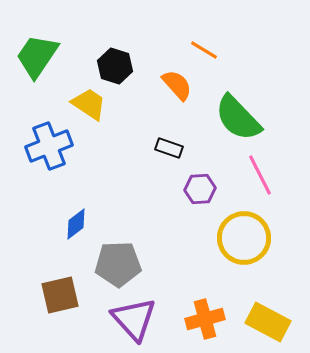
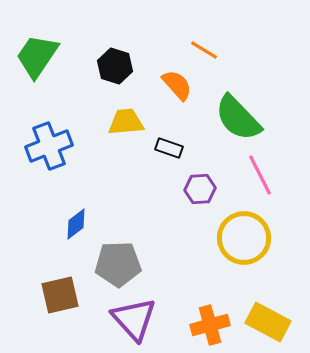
yellow trapezoid: moved 37 px right, 18 px down; rotated 39 degrees counterclockwise
orange cross: moved 5 px right, 6 px down
